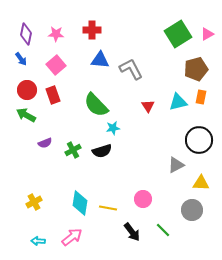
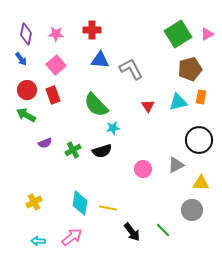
brown pentagon: moved 6 px left
pink circle: moved 30 px up
